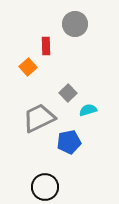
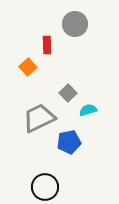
red rectangle: moved 1 px right, 1 px up
